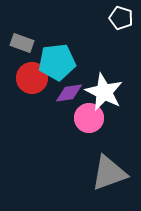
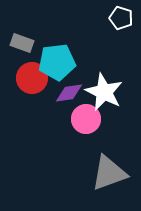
pink circle: moved 3 px left, 1 px down
